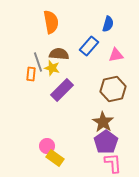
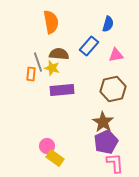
purple rectangle: rotated 40 degrees clockwise
purple pentagon: rotated 10 degrees clockwise
pink L-shape: moved 2 px right
